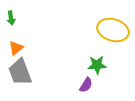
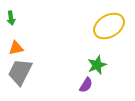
yellow ellipse: moved 4 px left, 4 px up; rotated 48 degrees counterclockwise
orange triangle: rotated 28 degrees clockwise
green star: rotated 18 degrees counterclockwise
gray trapezoid: rotated 48 degrees clockwise
